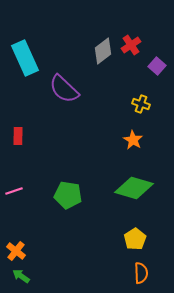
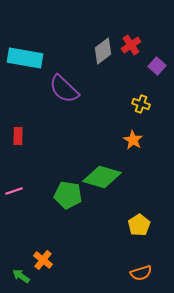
cyan rectangle: rotated 56 degrees counterclockwise
green diamond: moved 32 px left, 11 px up
yellow pentagon: moved 4 px right, 14 px up
orange cross: moved 27 px right, 9 px down
orange semicircle: rotated 75 degrees clockwise
